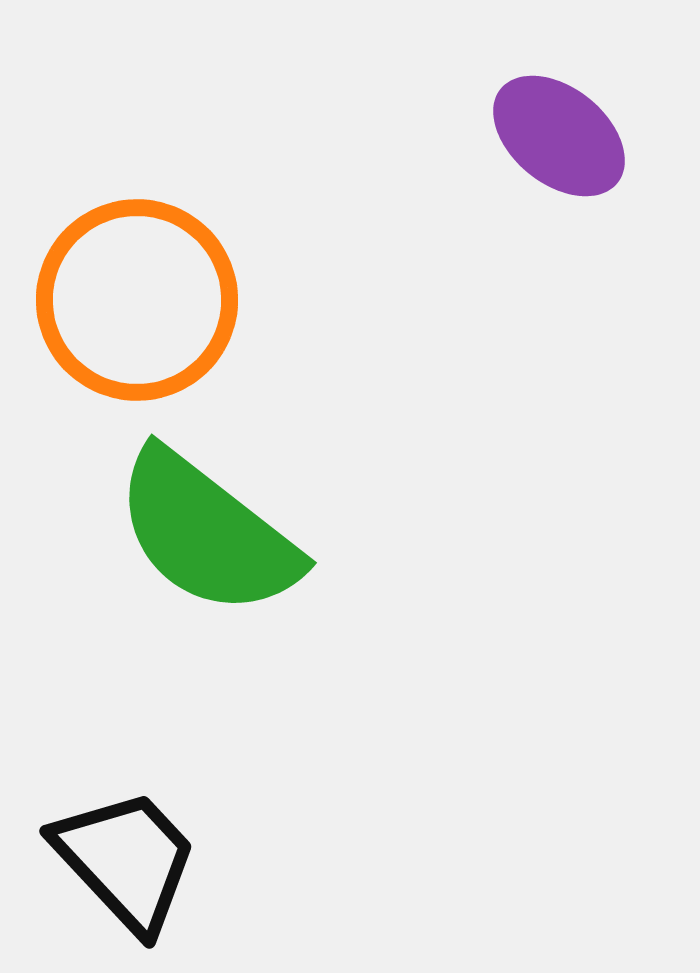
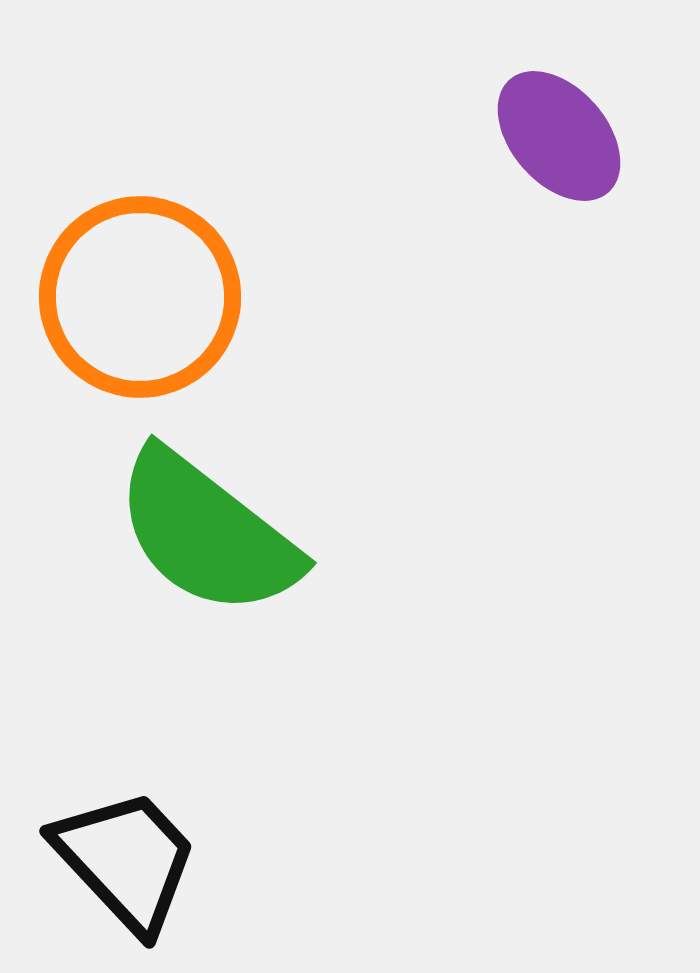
purple ellipse: rotated 10 degrees clockwise
orange circle: moved 3 px right, 3 px up
